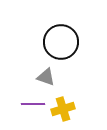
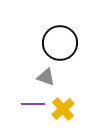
black circle: moved 1 px left, 1 px down
yellow cross: rotated 25 degrees counterclockwise
